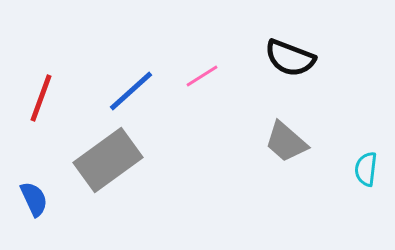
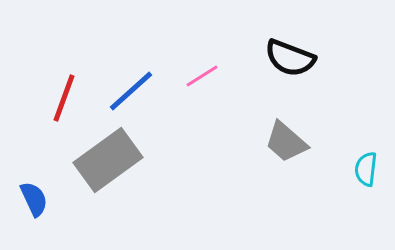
red line: moved 23 px right
